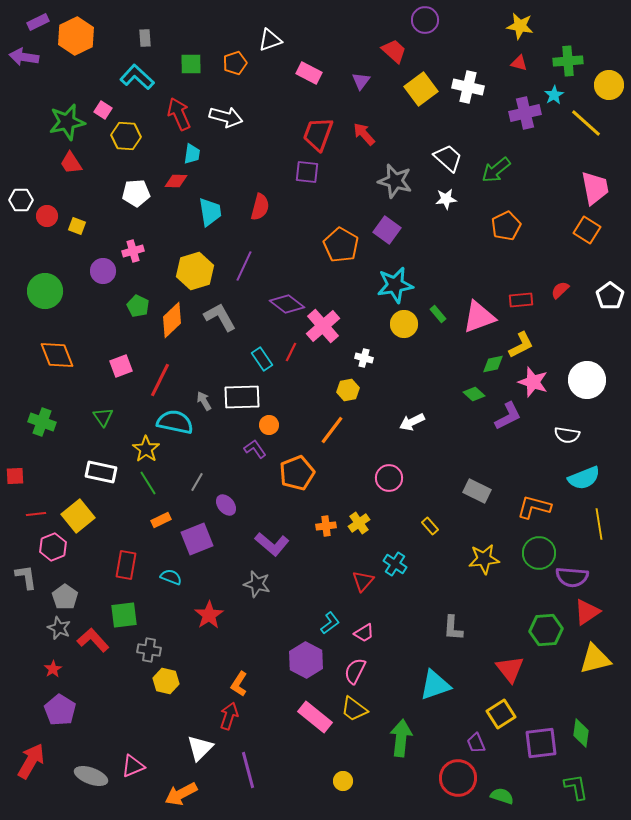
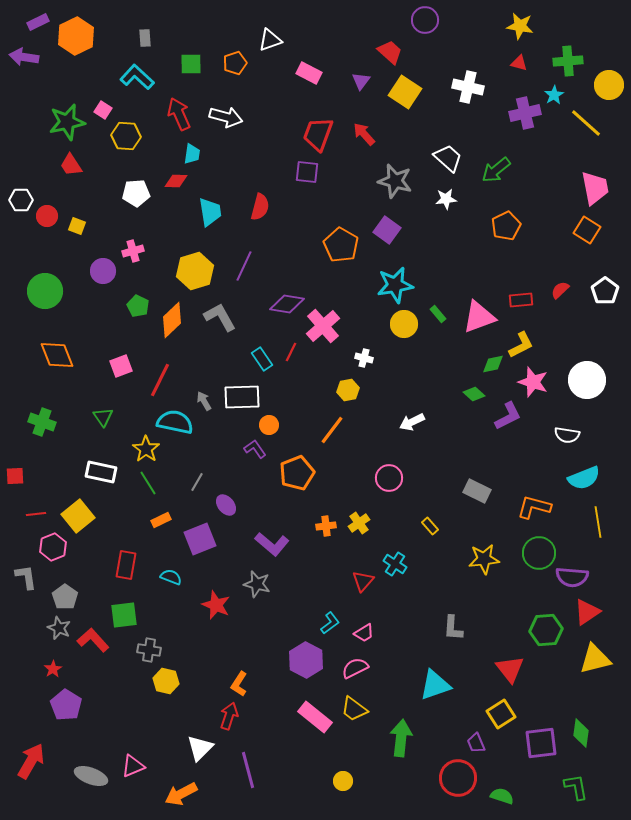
red trapezoid at (394, 51): moved 4 px left, 1 px down
yellow square at (421, 89): moved 16 px left, 3 px down; rotated 20 degrees counterclockwise
red trapezoid at (71, 163): moved 2 px down
white pentagon at (610, 296): moved 5 px left, 5 px up
purple diamond at (287, 304): rotated 28 degrees counterclockwise
yellow line at (599, 524): moved 1 px left, 2 px up
purple square at (197, 539): moved 3 px right
red star at (209, 615): moved 7 px right, 10 px up; rotated 16 degrees counterclockwise
pink semicircle at (355, 671): moved 3 px up; rotated 36 degrees clockwise
purple pentagon at (60, 710): moved 6 px right, 5 px up
